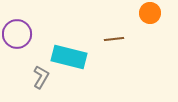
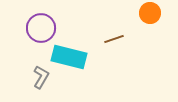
purple circle: moved 24 px right, 6 px up
brown line: rotated 12 degrees counterclockwise
